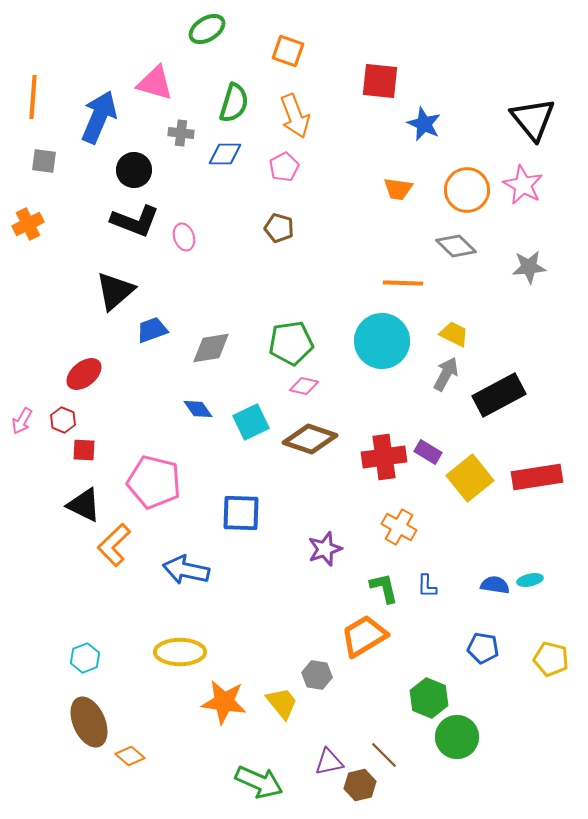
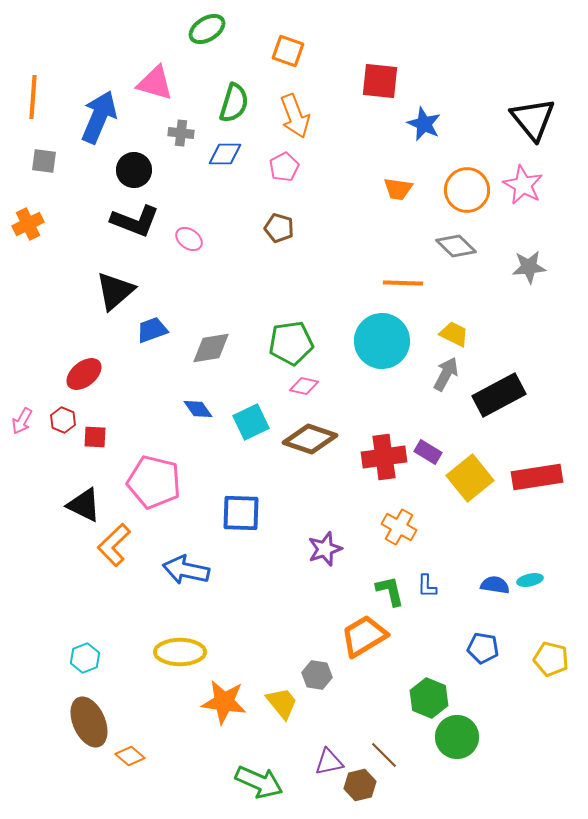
pink ellipse at (184, 237): moved 5 px right, 2 px down; rotated 36 degrees counterclockwise
red square at (84, 450): moved 11 px right, 13 px up
green L-shape at (384, 588): moved 6 px right, 3 px down
